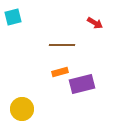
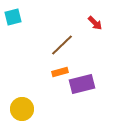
red arrow: rotated 14 degrees clockwise
brown line: rotated 45 degrees counterclockwise
